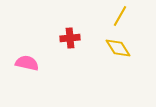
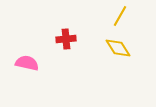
red cross: moved 4 px left, 1 px down
